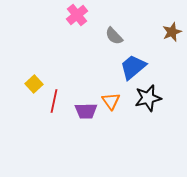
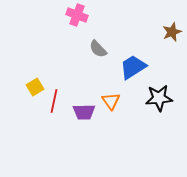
pink cross: rotated 30 degrees counterclockwise
gray semicircle: moved 16 px left, 13 px down
blue trapezoid: rotated 8 degrees clockwise
yellow square: moved 1 px right, 3 px down; rotated 12 degrees clockwise
black star: moved 11 px right; rotated 8 degrees clockwise
purple trapezoid: moved 2 px left, 1 px down
